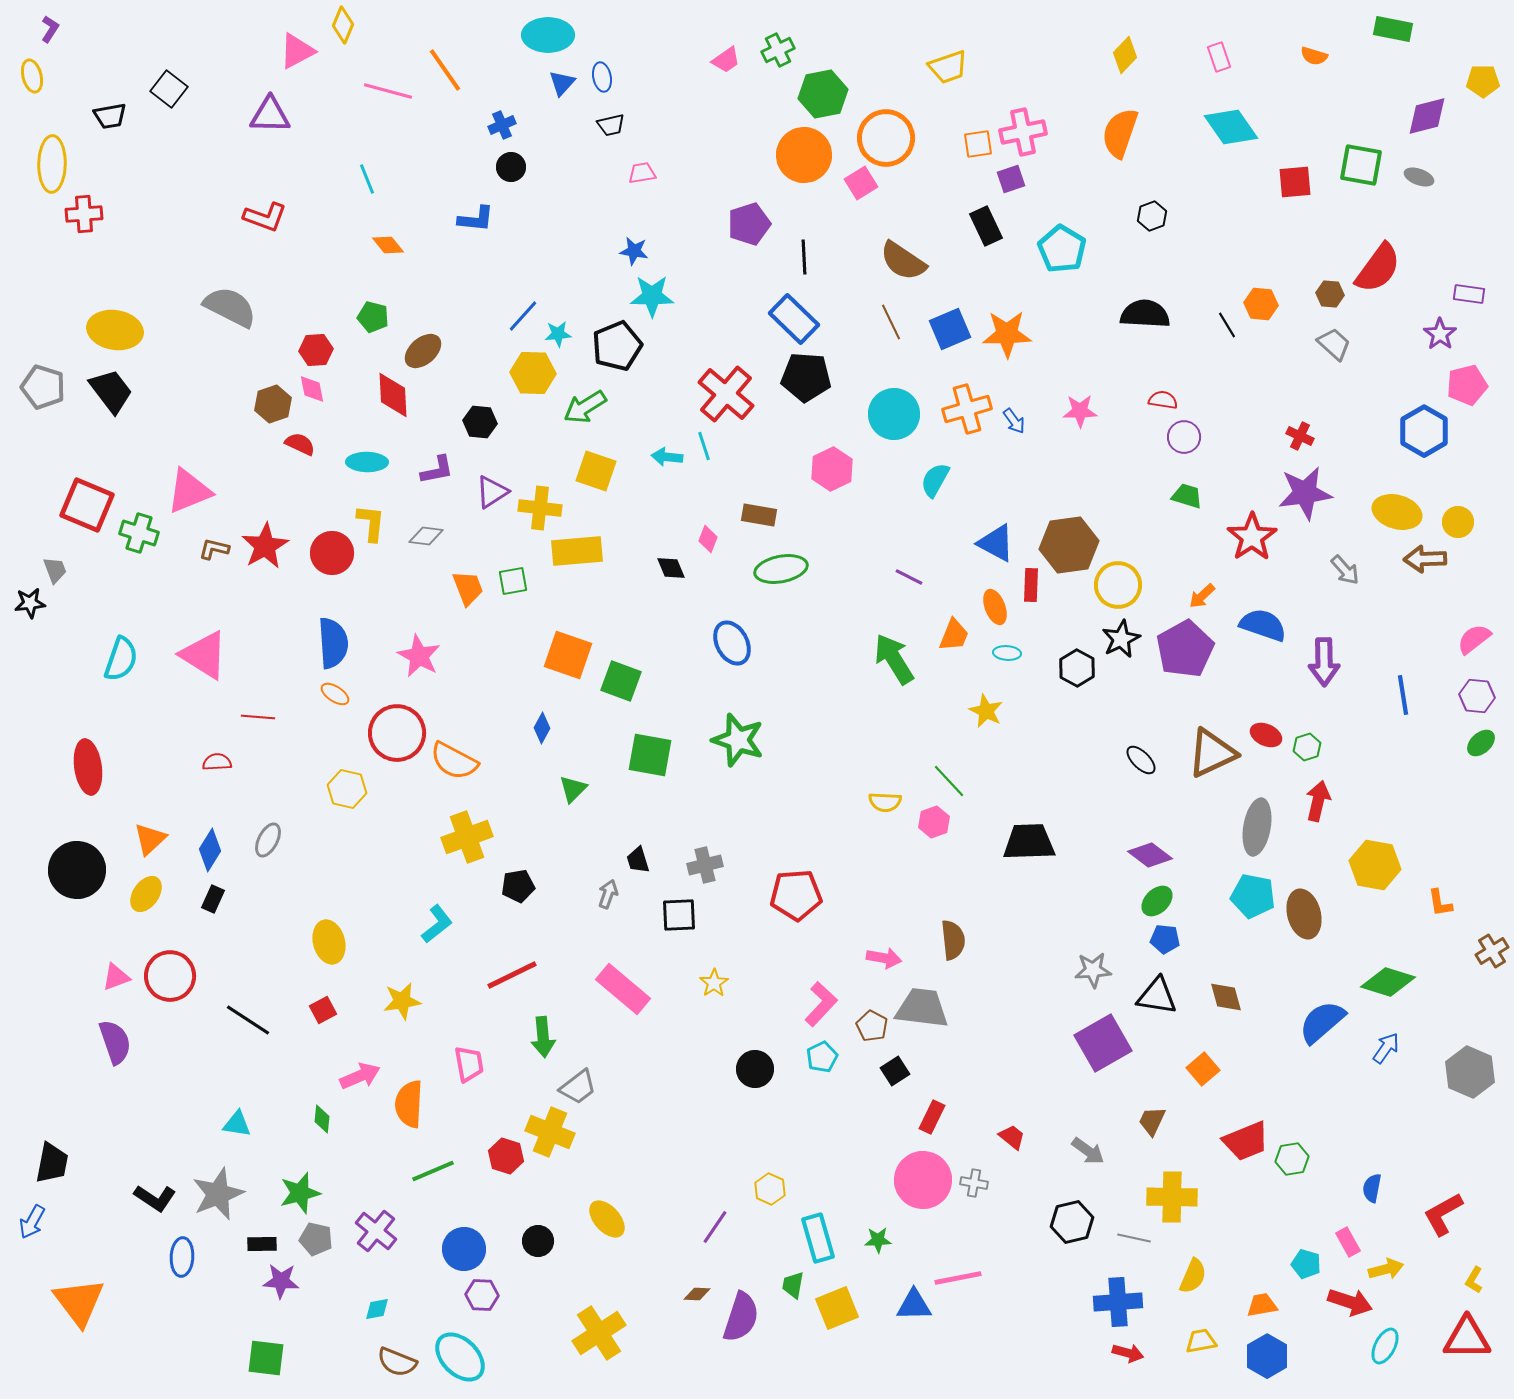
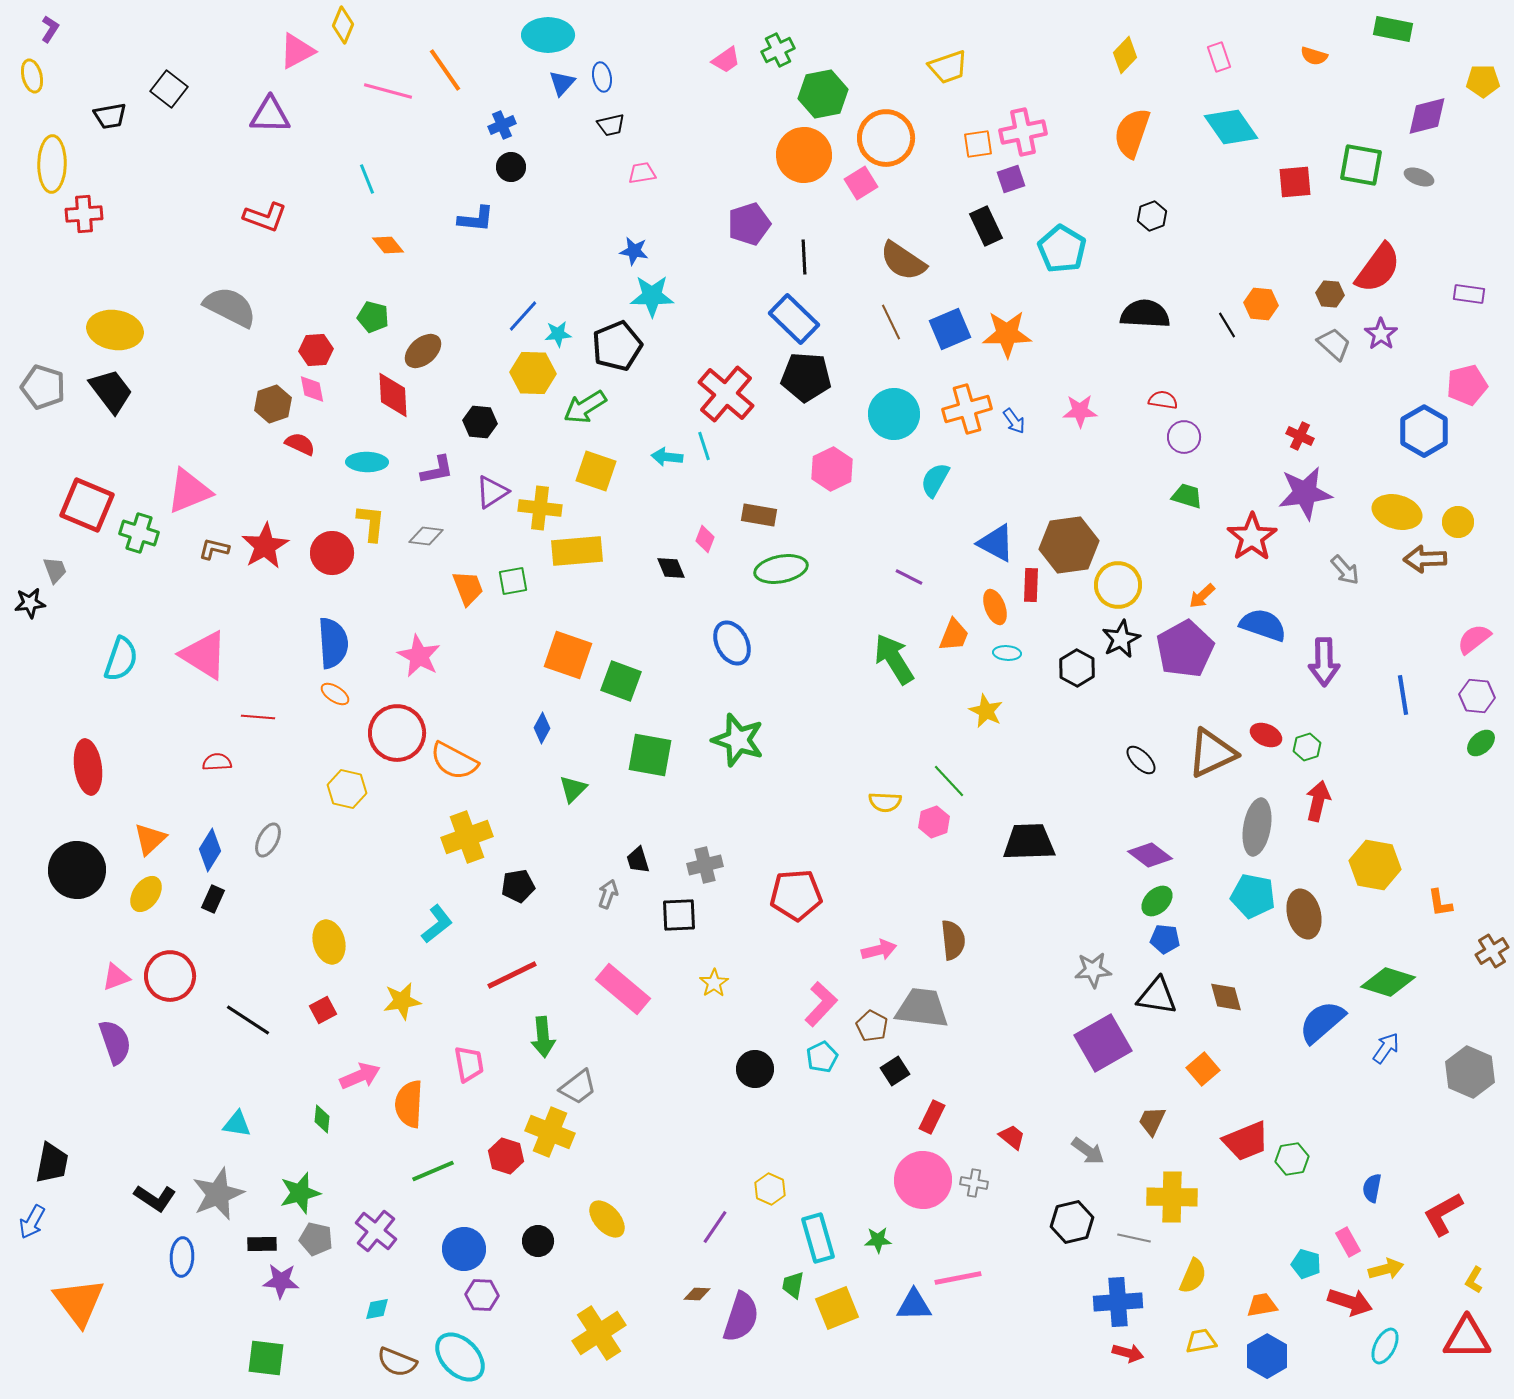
orange semicircle at (1120, 133): moved 12 px right
purple star at (1440, 334): moved 59 px left
pink diamond at (708, 539): moved 3 px left
pink arrow at (884, 958): moved 5 px left, 8 px up; rotated 24 degrees counterclockwise
